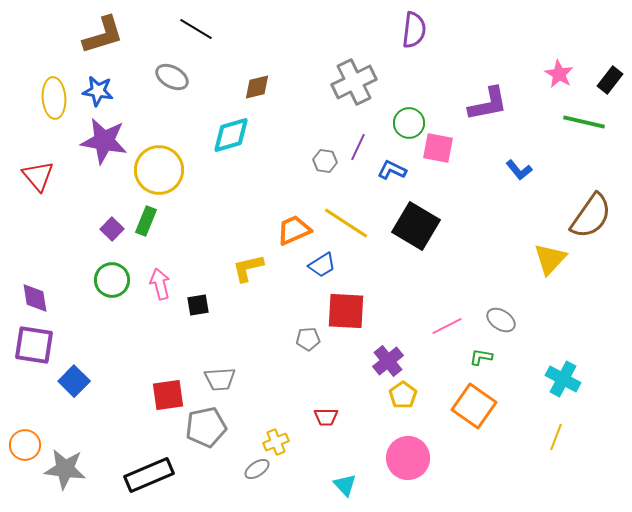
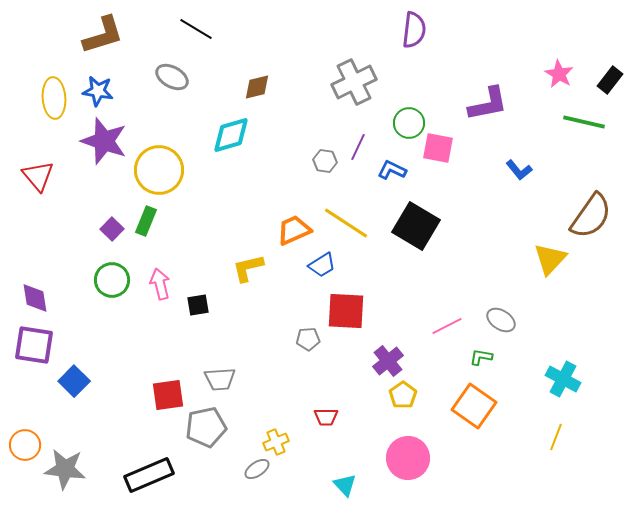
purple star at (104, 141): rotated 9 degrees clockwise
